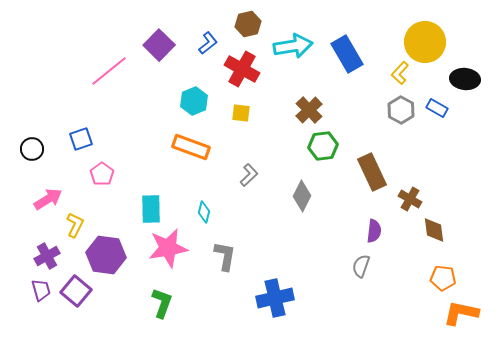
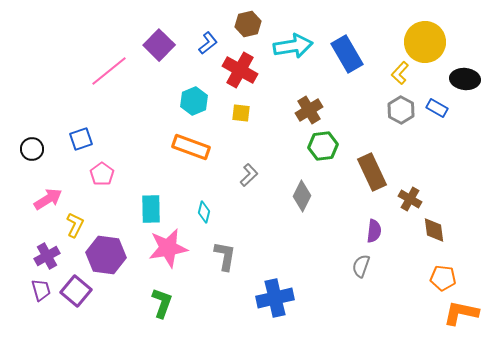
red cross at (242, 69): moved 2 px left, 1 px down
brown cross at (309, 110): rotated 12 degrees clockwise
